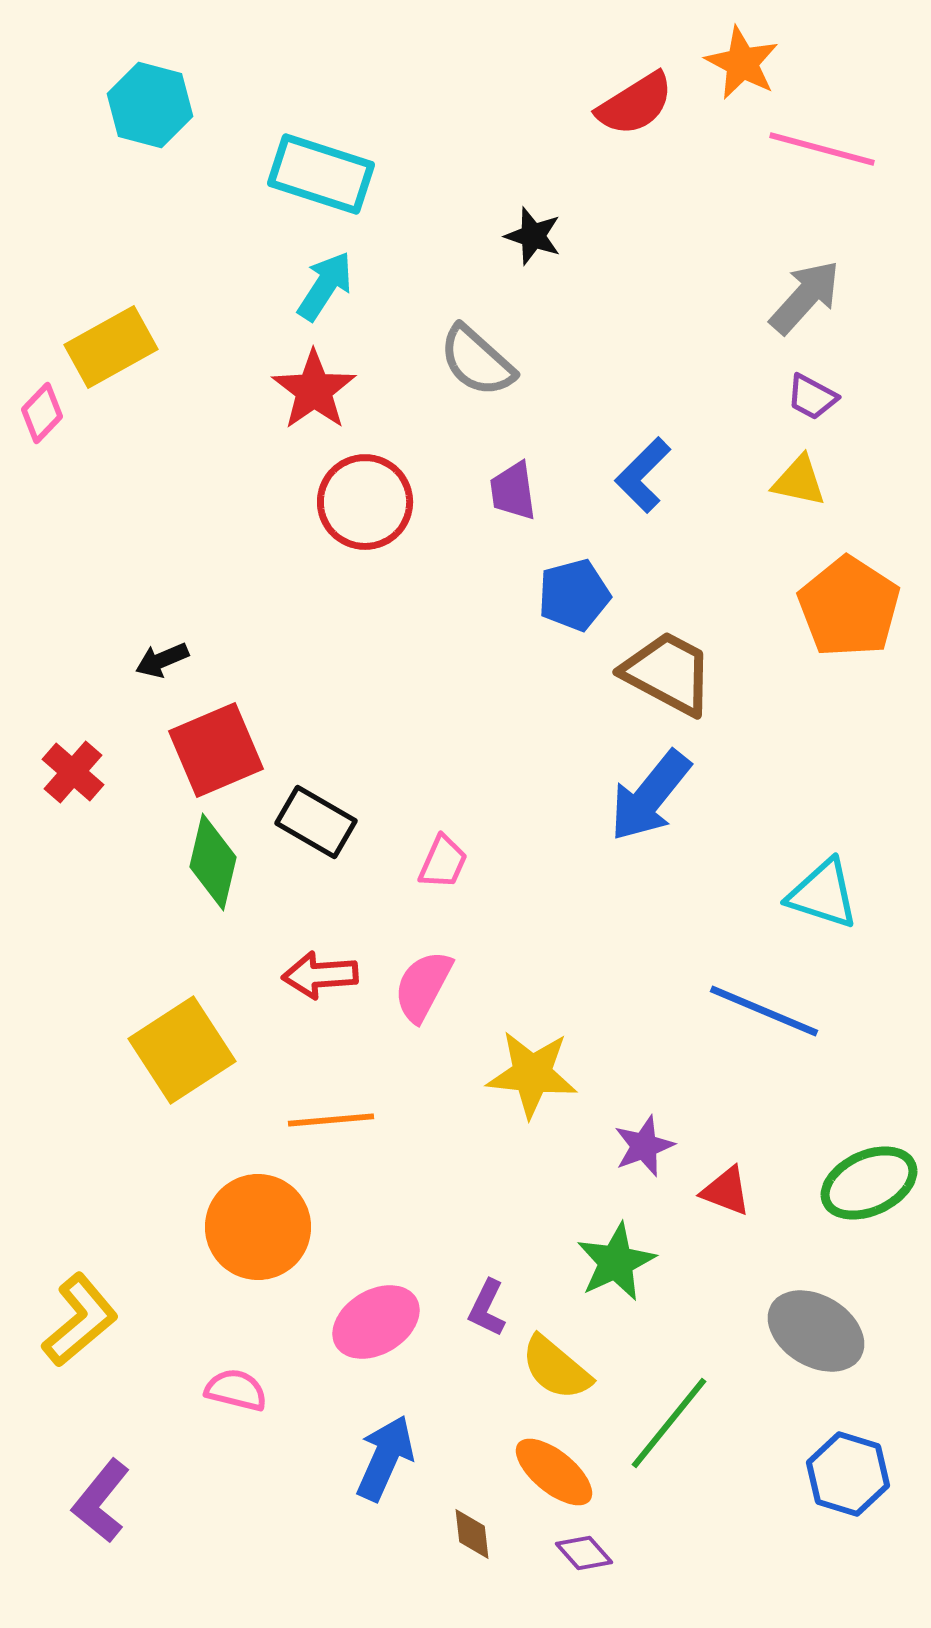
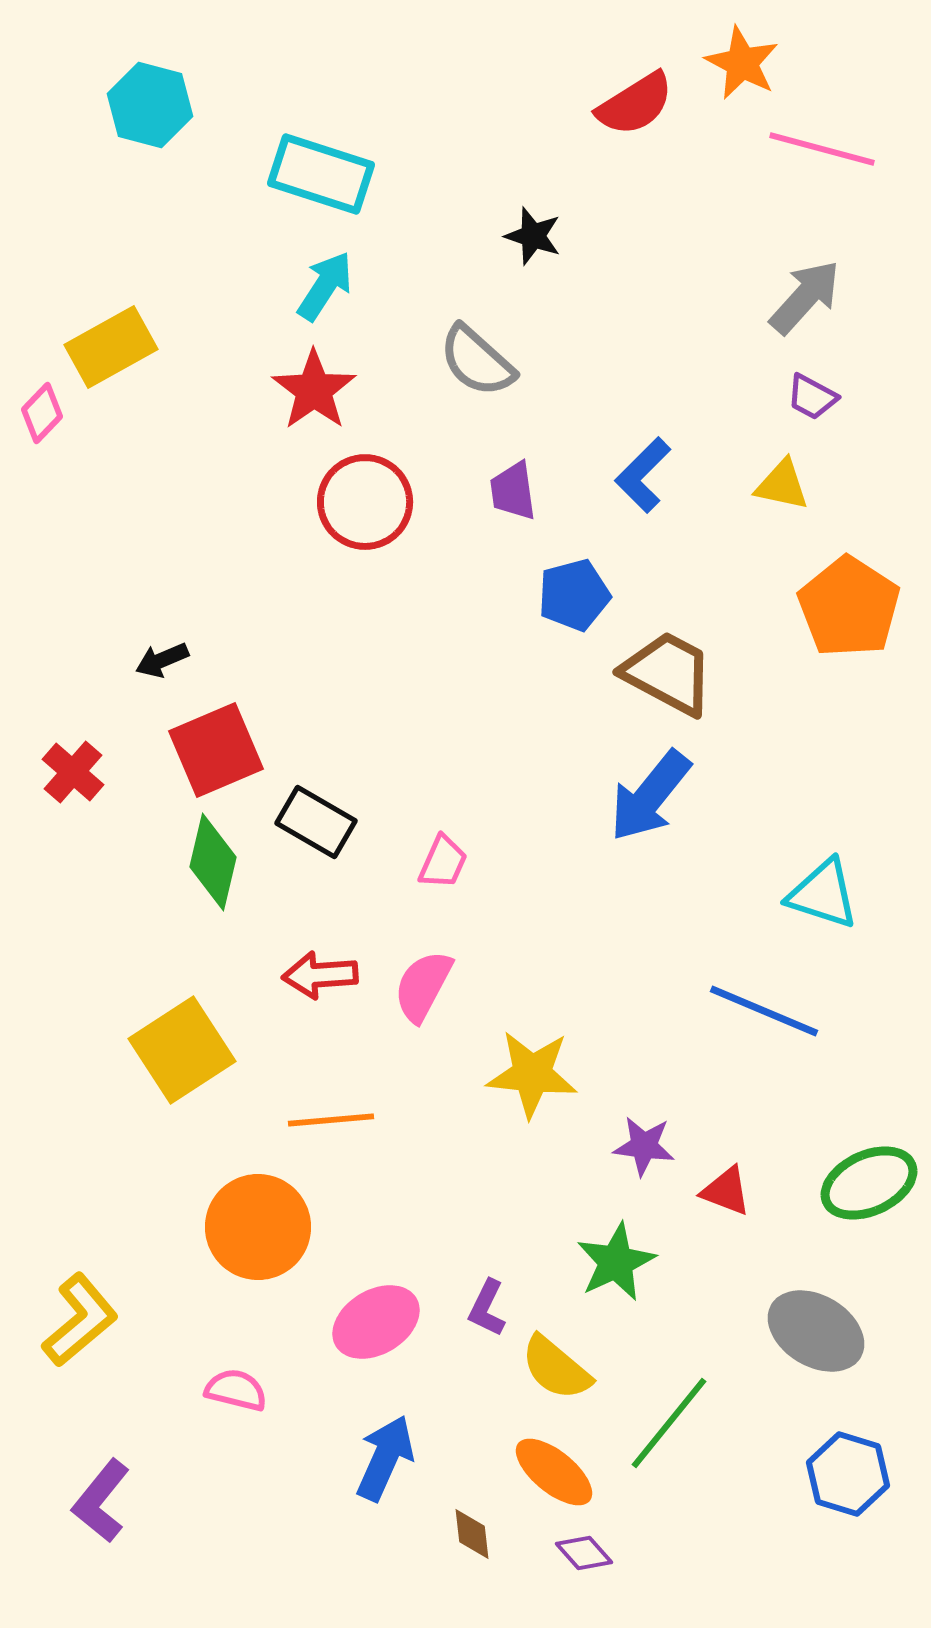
yellow triangle at (799, 481): moved 17 px left, 4 px down
purple star at (644, 1146): rotated 28 degrees clockwise
